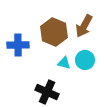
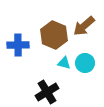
brown arrow: rotated 20 degrees clockwise
brown hexagon: moved 3 px down
cyan circle: moved 3 px down
black cross: rotated 35 degrees clockwise
